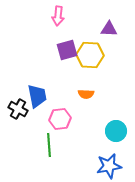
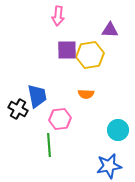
purple triangle: moved 1 px right, 1 px down
purple square: rotated 15 degrees clockwise
yellow hexagon: rotated 12 degrees counterclockwise
cyan circle: moved 2 px right, 1 px up
